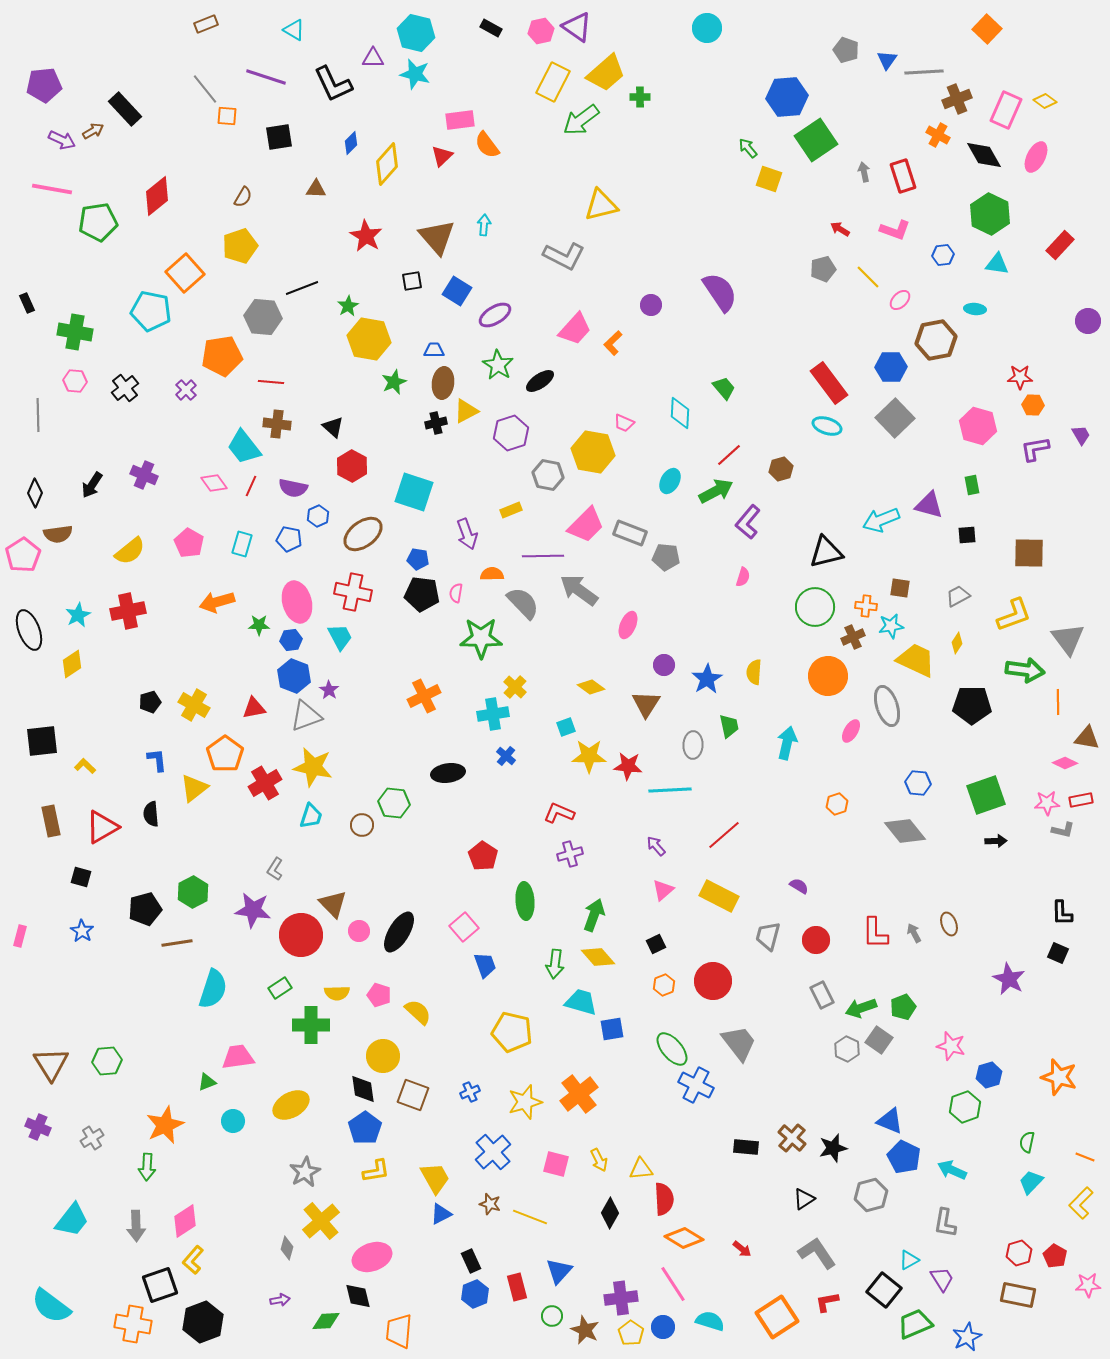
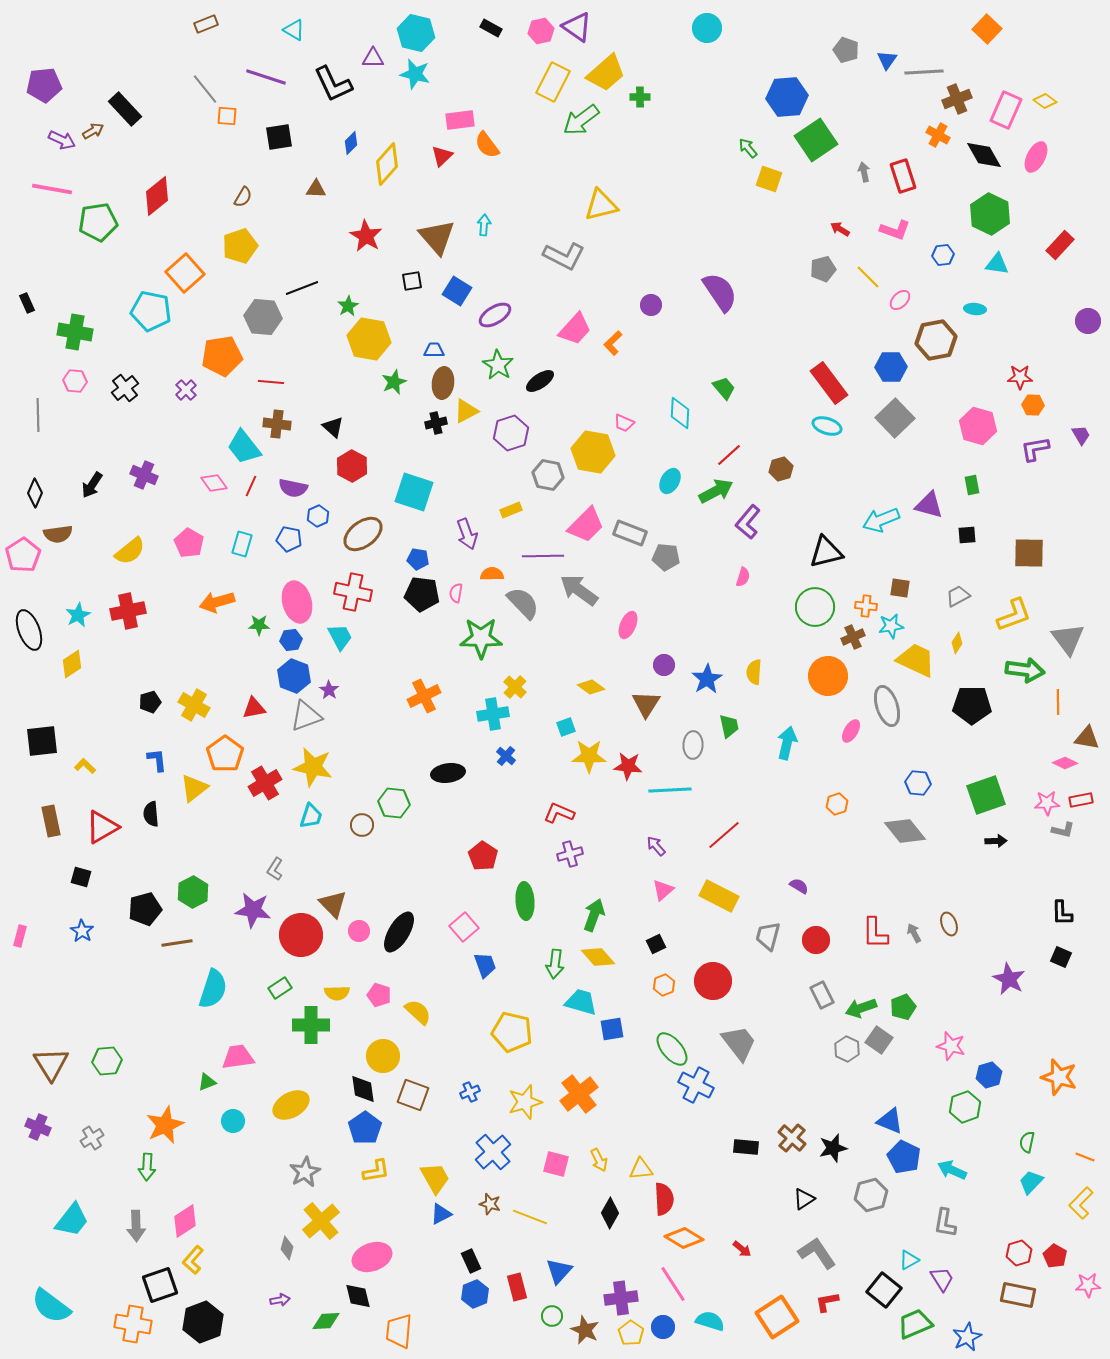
black square at (1058, 953): moved 3 px right, 4 px down
